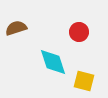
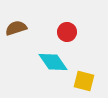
red circle: moved 12 px left
cyan diamond: rotated 16 degrees counterclockwise
